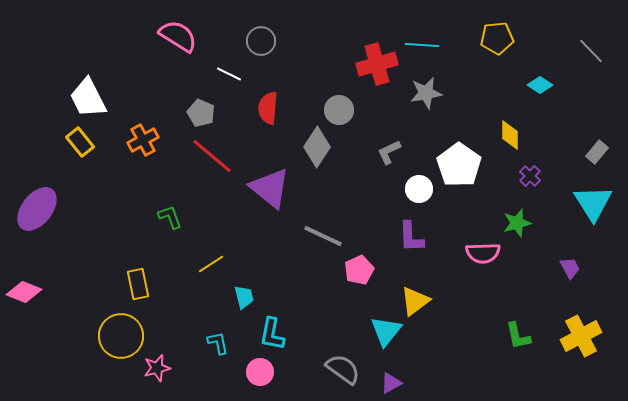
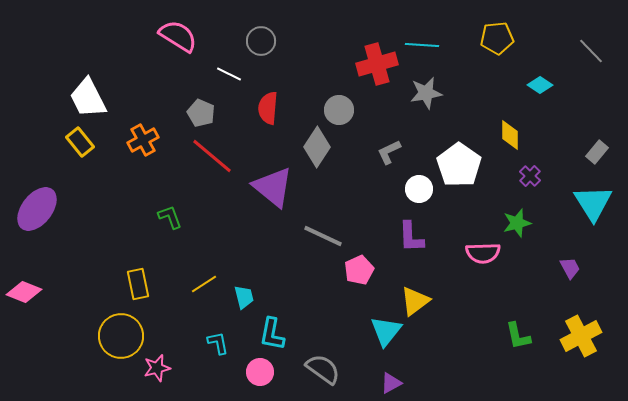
purple triangle at (270, 188): moved 3 px right, 1 px up
yellow line at (211, 264): moved 7 px left, 20 px down
gray semicircle at (343, 369): moved 20 px left
